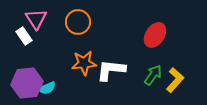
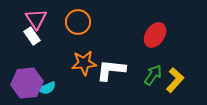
white rectangle: moved 8 px right
